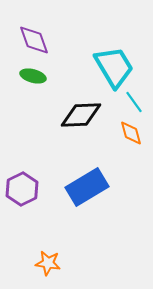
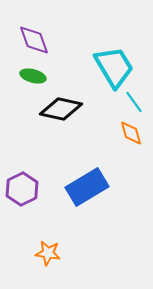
black diamond: moved 20 px left, 6 px up; rotated 15 degrees clockwise
orange star: moved 10 px up
